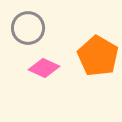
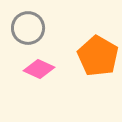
pink diamond: moved 5 px left, 1 px down
